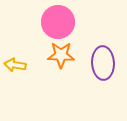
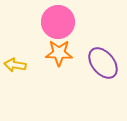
orange star: moved 2 px left, 2 px up
purple ellipse: rotated 36 degrees counterclockwise
